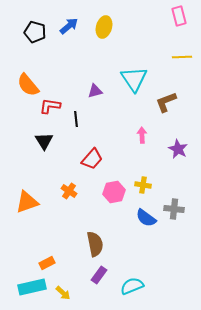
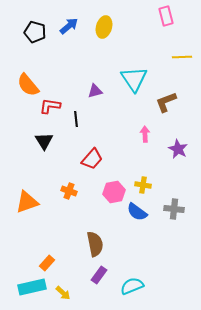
pink rectangle: moved 13 px left
pink arrow: moved 3 px right, 1 px up
orange cross: rotated 14 degrees counterclockwise
blue semicircle: moved 9 px left, 6 px up
orange rectangle: rotated 21 degrees counterclockwise
